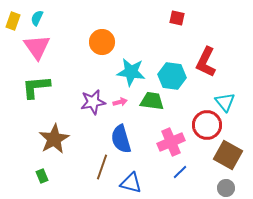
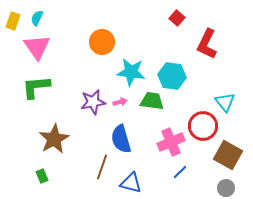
red square: rotated 28 degrees clockwise
red L-shape: moved 1 px right, 18 px up
red circle: moved 4 px left, 1 px down
